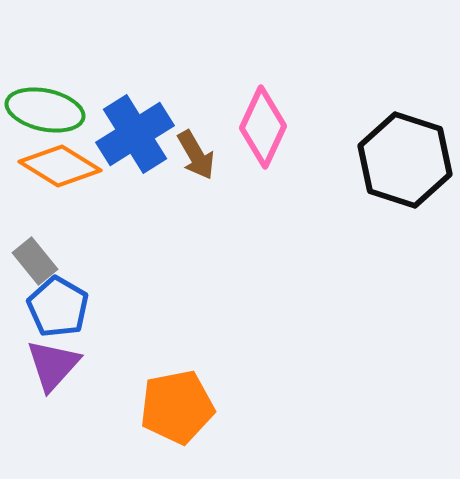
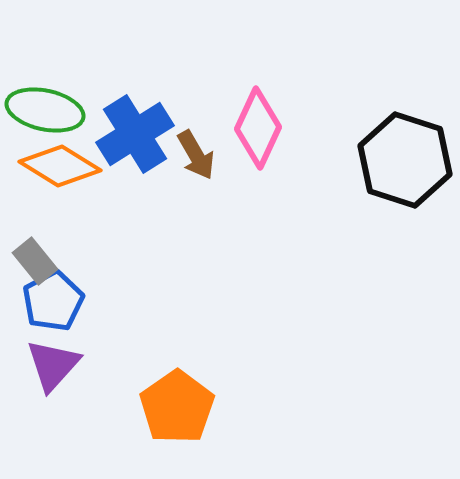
pink diamond: moved 5 px left, 1 px down
blue pentagon: moved 5 px left, 6 px up; rotated 14 degrees clockwise
orange pentagon: rotated 24 degrees counterclockwise
